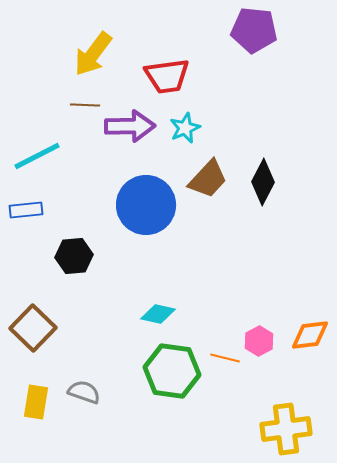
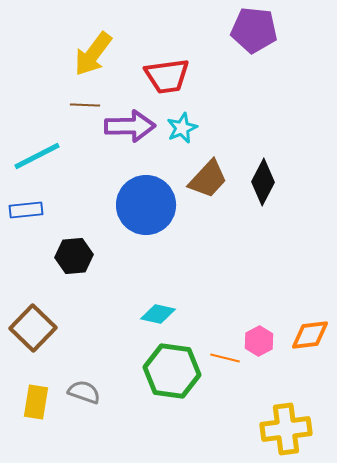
cyan star: moved 3 px left
